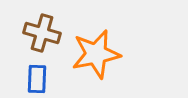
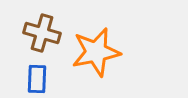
orange star: moved 2 px up
